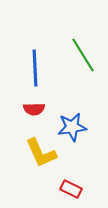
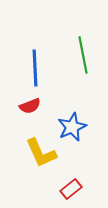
green line: rotated 21 degrees clockwise
red semicircle: moved 4 px left, 3 px up; rotated 20 degrees counterclockwise
blue star: rotated 16 degrees counterclockwise
red rectangle: rotated 65 degrees counterclockwise
